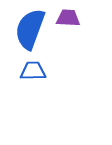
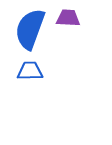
blue trapezoid: moved 3 px left
